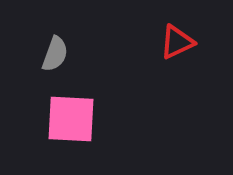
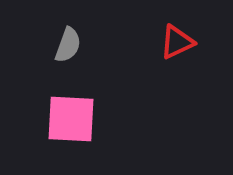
gray semicircle: moved 13 px right, 9 px up
